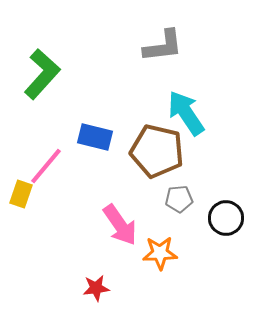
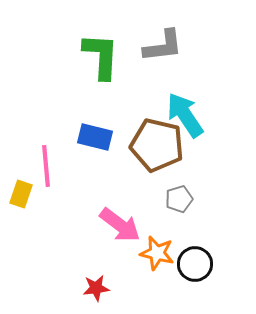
green L-shape: moved 59 px right, 18 px up; rotated 39 degrees counterclockwise
cyan arrow: moved 1 px left, 2 px down
brown pentagon: moved 6 px up
pink line: rotated 45 degrees counterclockwise
gray pentagon: rotated 12 degrees counterclockwise
black circle: moved 31 px left, 46 px down
pink arrow: rotated 18 degrees counterclockwise
orange star: moved 3 px left; rotated 16 degrees clockwise
